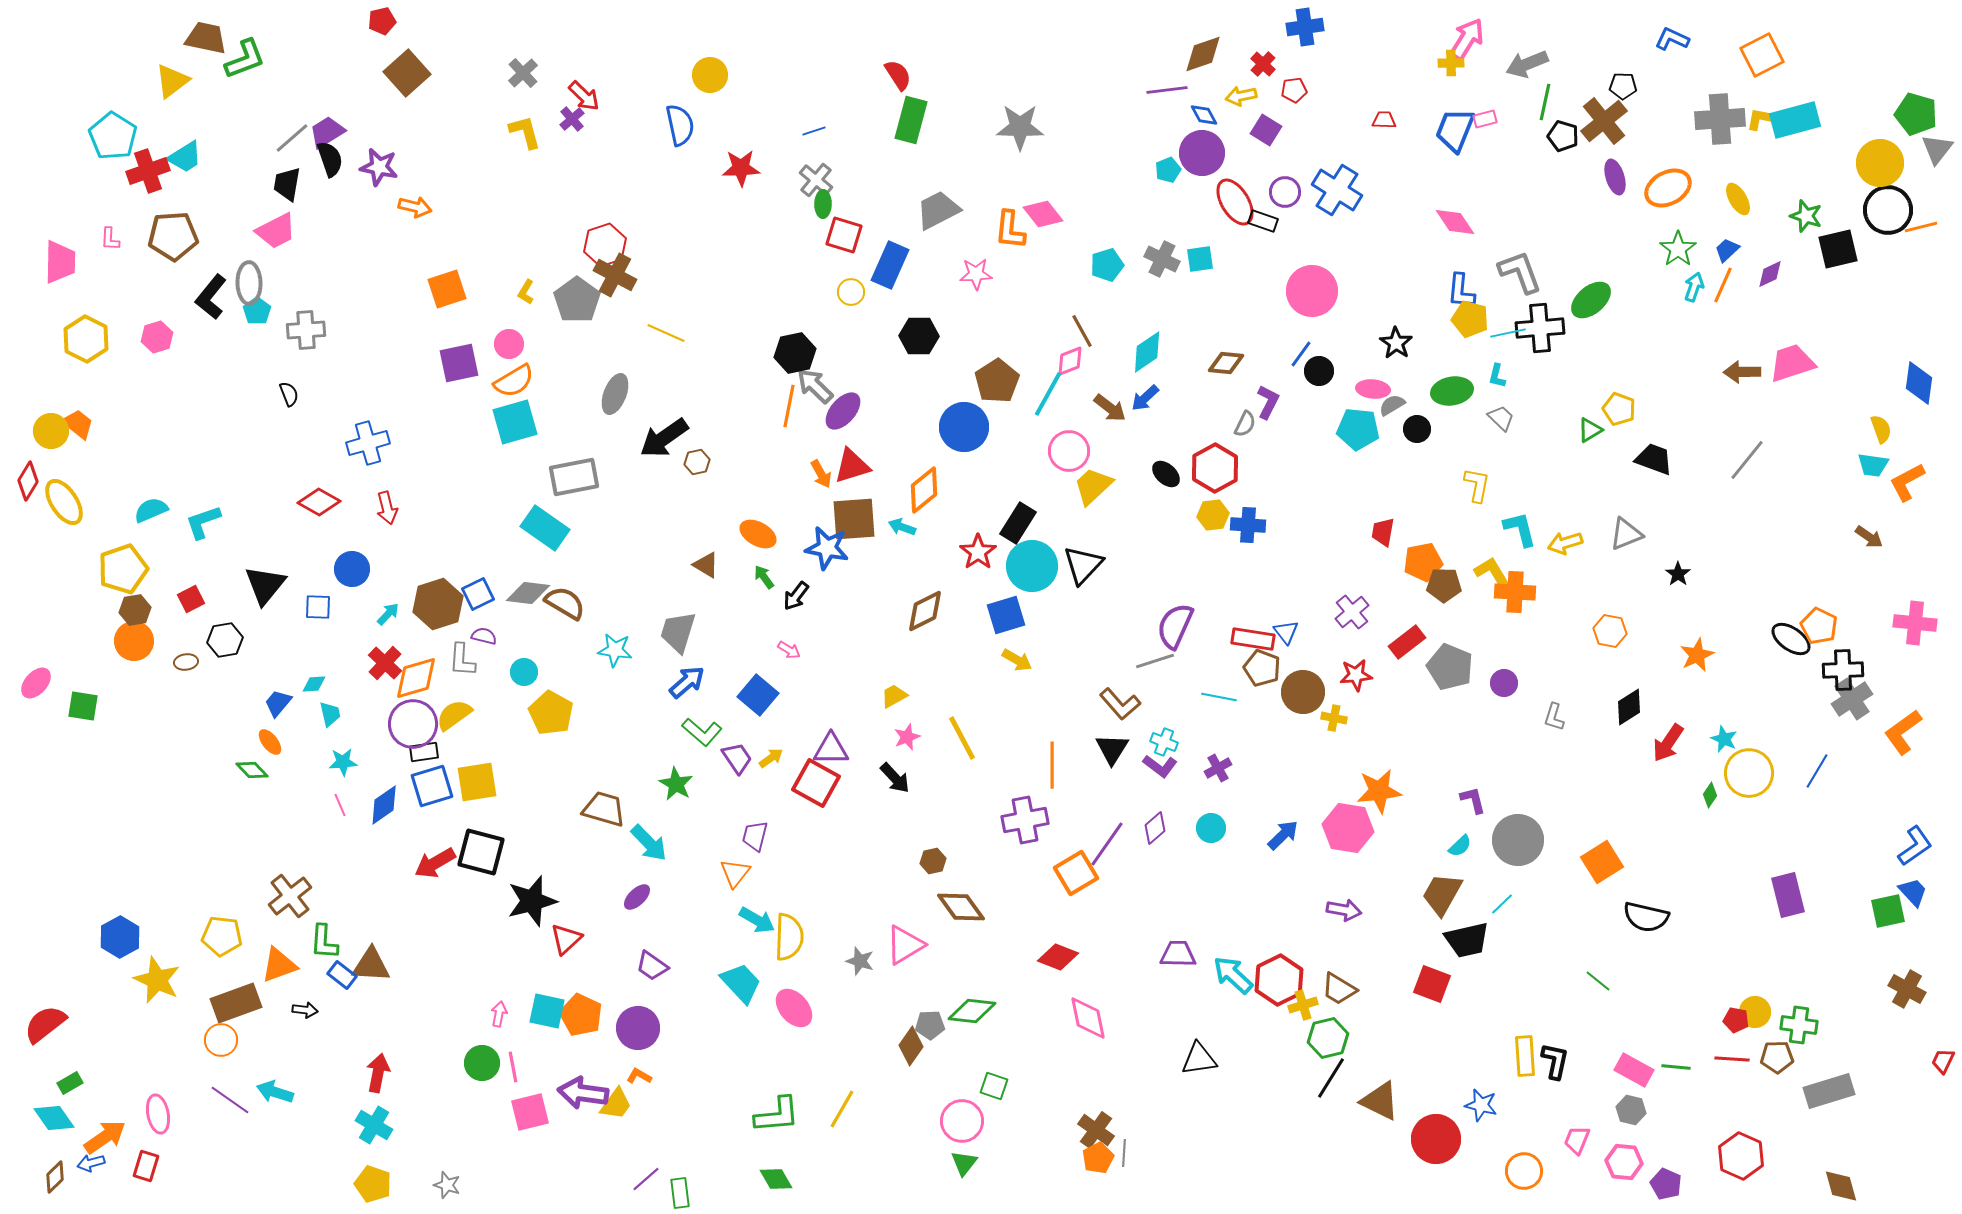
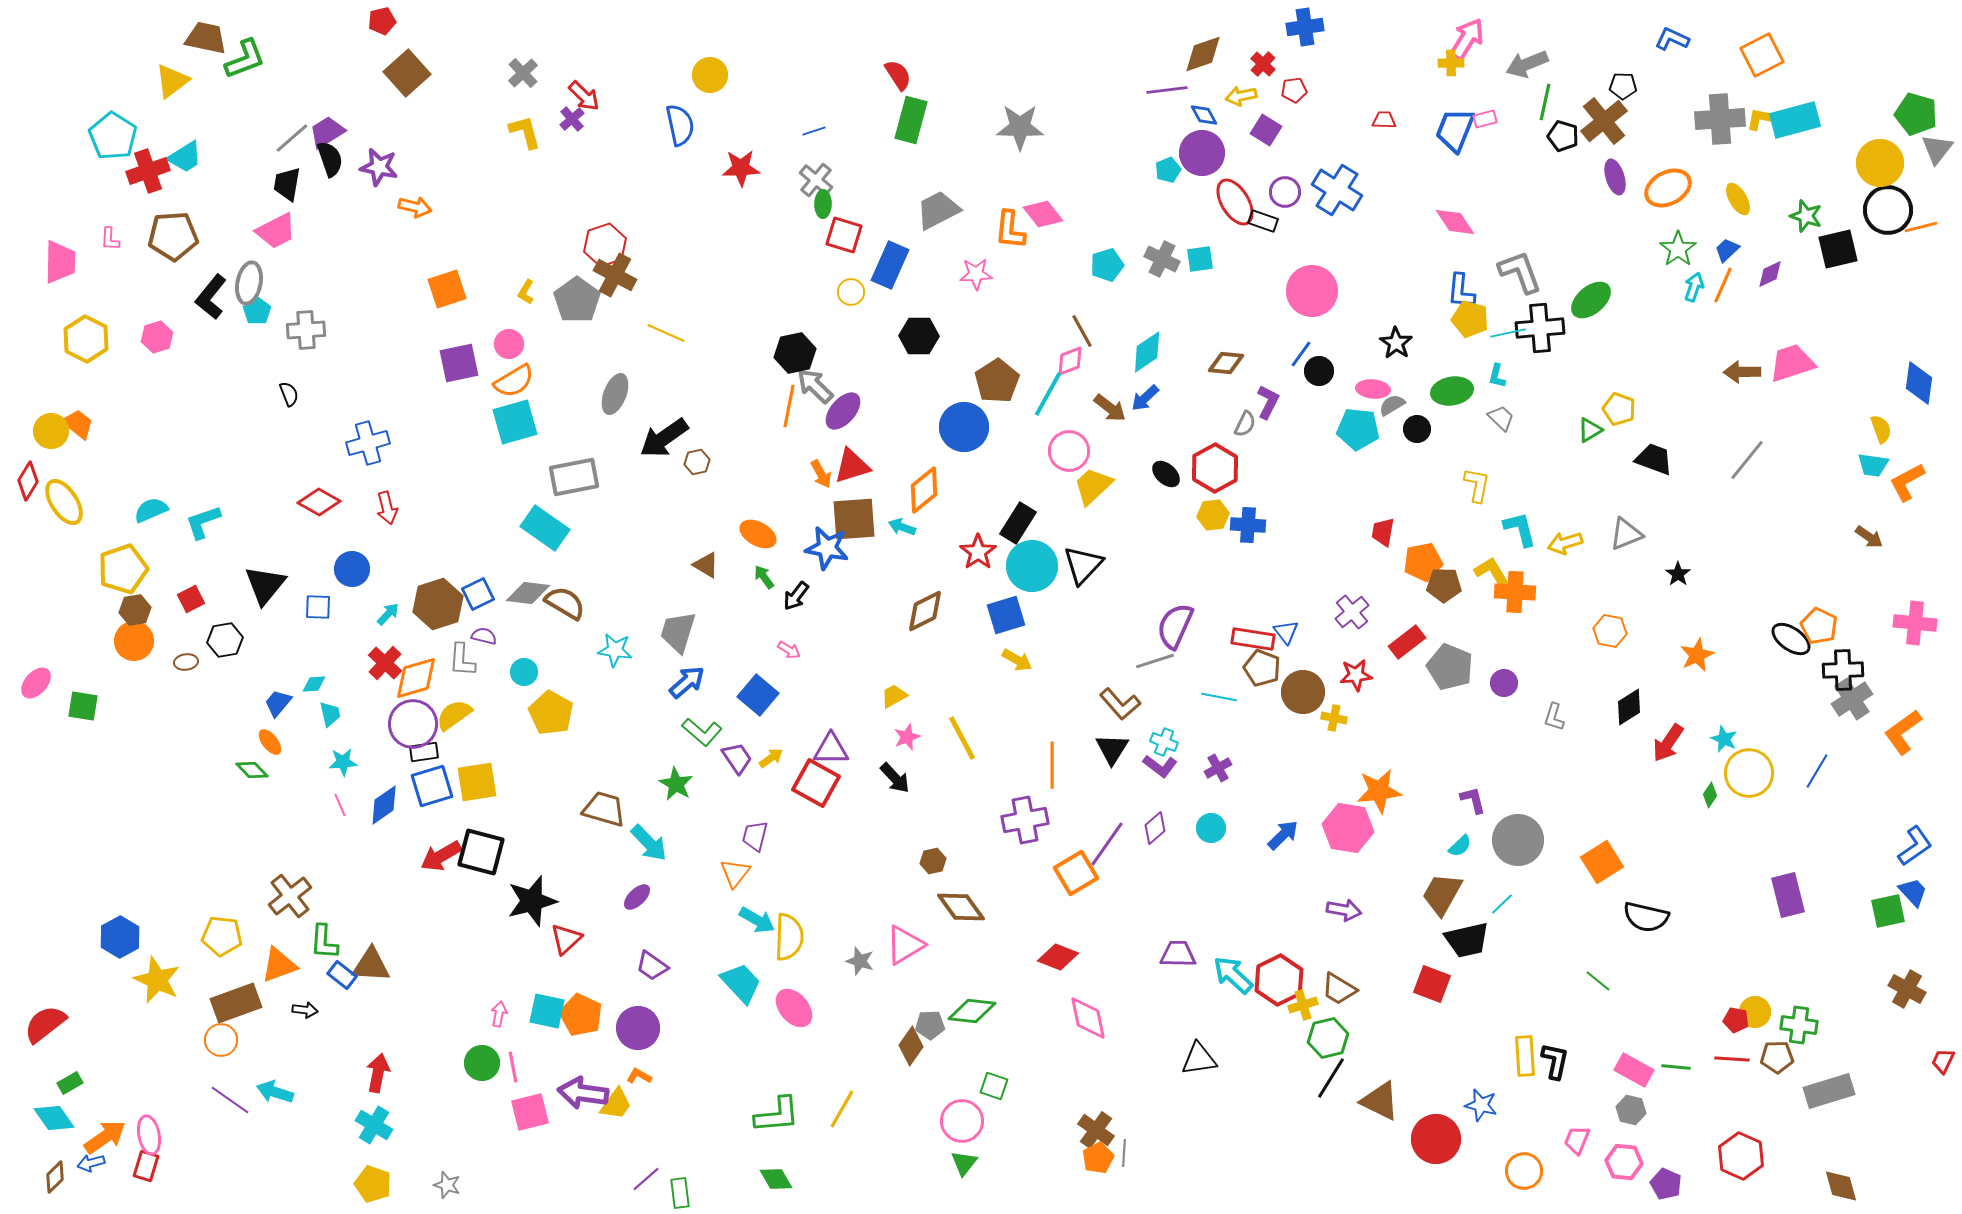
gray ellipse at (249, 283): rotated 12 degrees clockwise
red arrow at (435, 863): moved 6 px right, 7 px up
pink ellipse at (158, 1114): moved 9 px left, 21 px down
